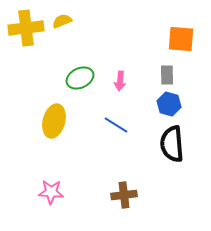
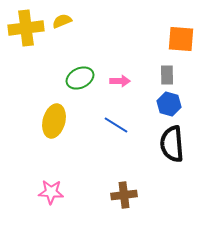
pink arrow: rotated 96 degrees counterclockwise
